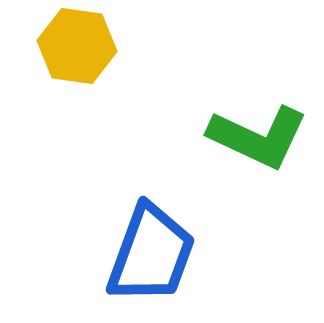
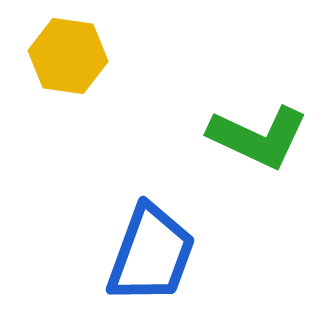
yellow hexagon: moved 9 px left, 10 px down
